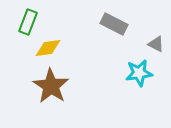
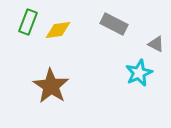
yellow diamond: moved 10 px right, 18 px up
cyan star: rotated 16 degrees counterclockwise
